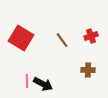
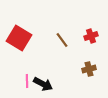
red square: moved 2 px left
brown cross: moved 1 px right, 1 px up; rotated 16 degrees counterclockwise
